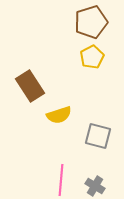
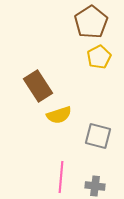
brown pentagon: rotated 16 degrees counterclockwise
yellow pentagon: moved 7 px right
brown rectangle: moved 8 px right
pink line: moved 3 px up
gray cross: rotated 24 degrees counterclockwise
